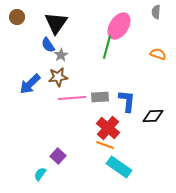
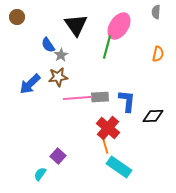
black triangle: moved 20 px right, 2 px down; rotated 10 degrees counterclockwise
orange semicircle: rotated 84 degrees clockwise
pink line: moved 5 px right
orange line: rotated 54 degrees clockwise
